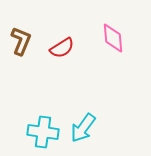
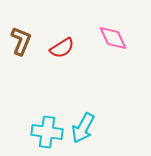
pink diamond: rotated 20 degrees counterclockwise
cyan arrow: rotated 8 degrees counterclockwise
cyan cross: moved 4 px right
